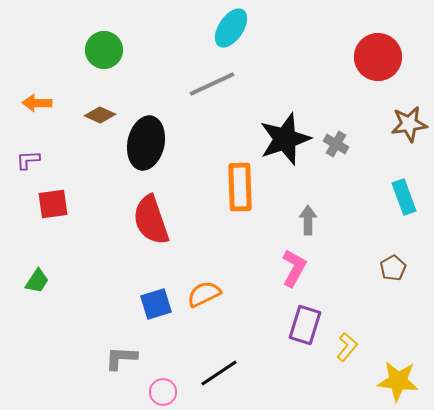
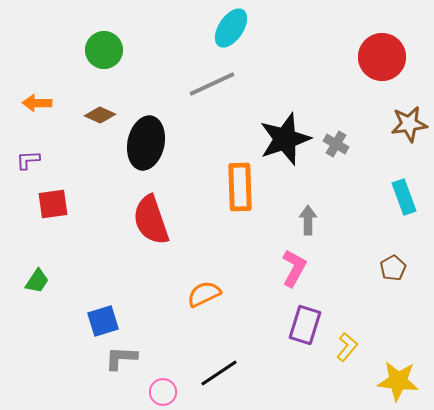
red circle: moved 4 px right
blue square: moved 53 px left, 17 px down
